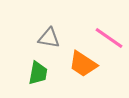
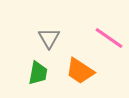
gray triangle: rotated 50 degrees clockwise
orange trapezoid: moved 3 px left, 7 px down
